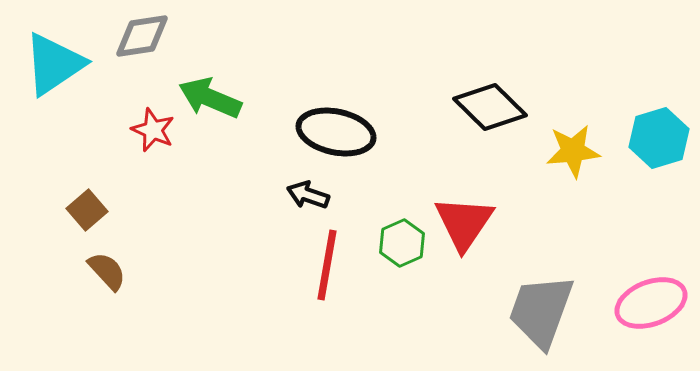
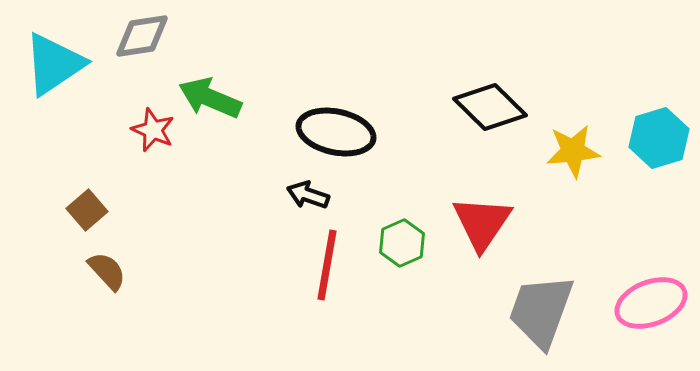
red triangle: moved 18 px right
